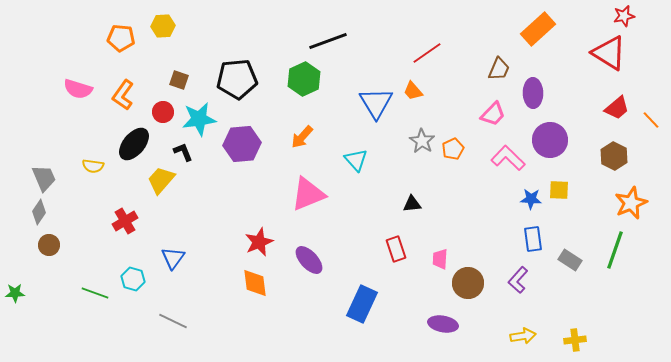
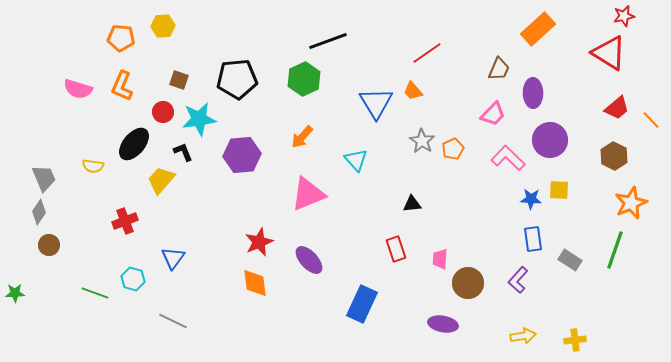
orange L-shape at (123, 95): moved 1 px left, 9 px up; rotated 12 degrees counterclockwise
purple hexagon at (242, 144): moved 11 px down
red cross at (125, 221): rotated 10 degrees clockwise
